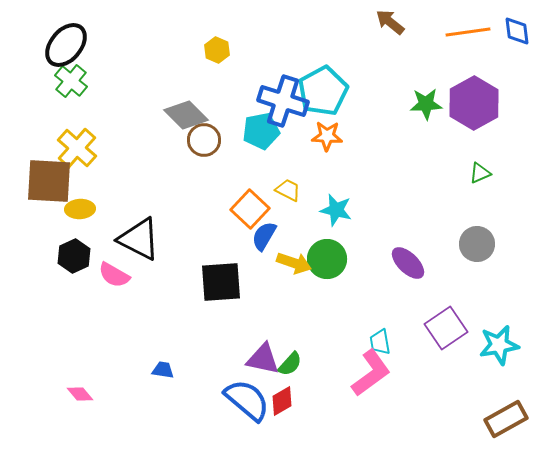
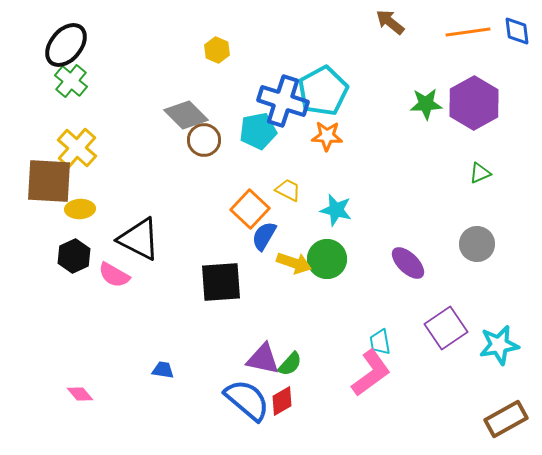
cyan pentagon at (261, 131): moved 3 px left
